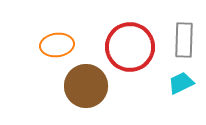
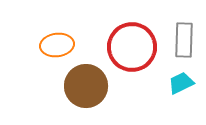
red circle: moved 2 px right
